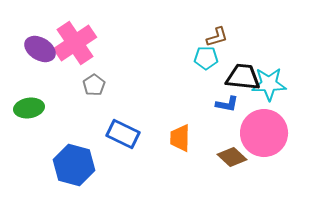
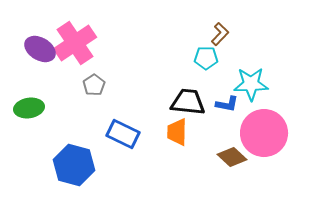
brown L-shape: moved 3 px right, 3 px up; rotated 30 degrees counterclockwise
black trapezoid: moved 55 px left, 25 px down
cyan star: moved 18 px left
orange trapezoid: moved 3 px left, 6 px up
